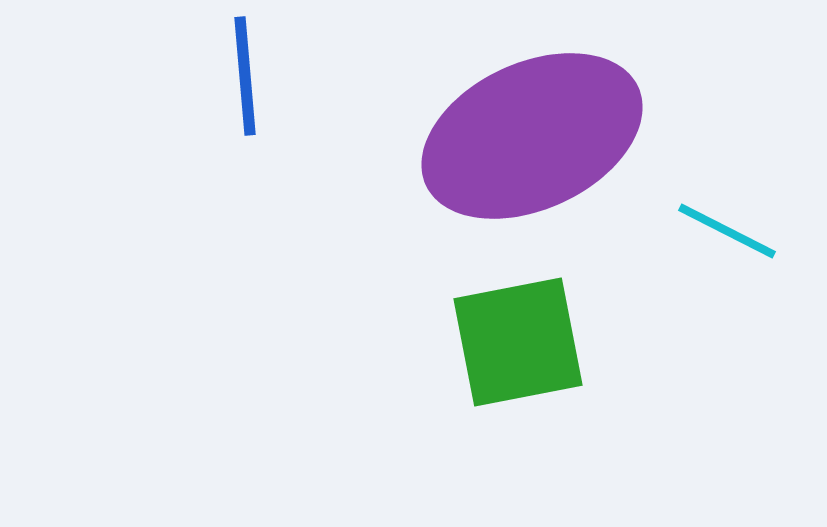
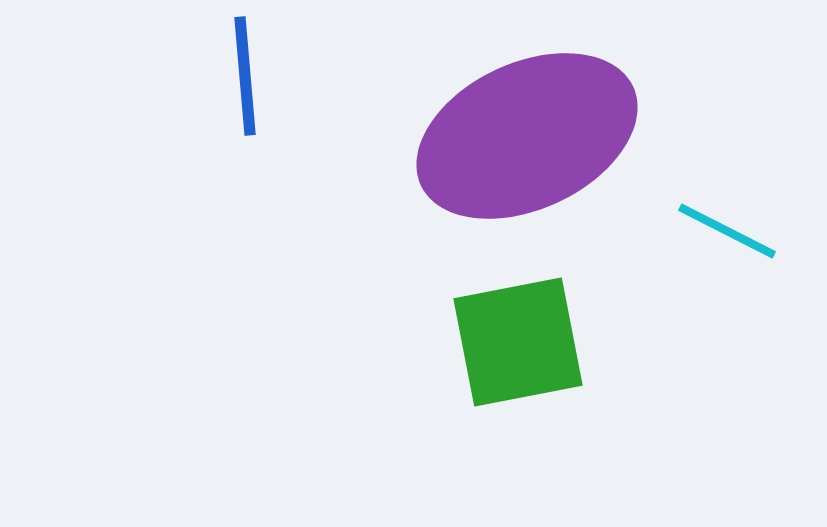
purple ellipse: moved 5 px left
